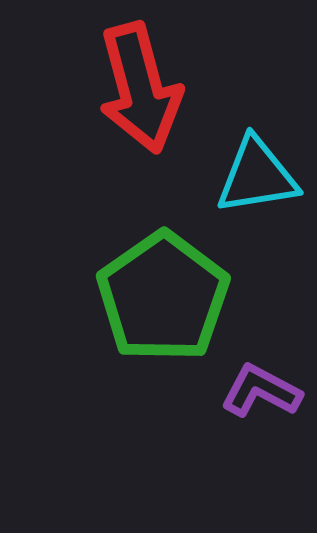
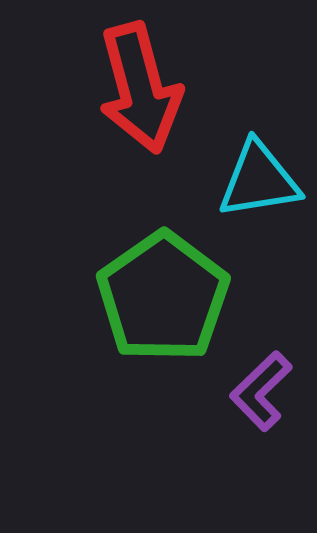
cyan triangle: moved 2 px right, 4 px down
purple L-shape: rotated 72 degrees counterclockwise
